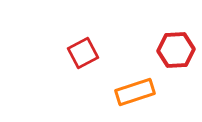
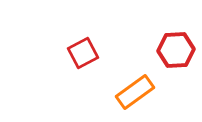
orange rectangle: rotated 18 degrees counterclockwise
